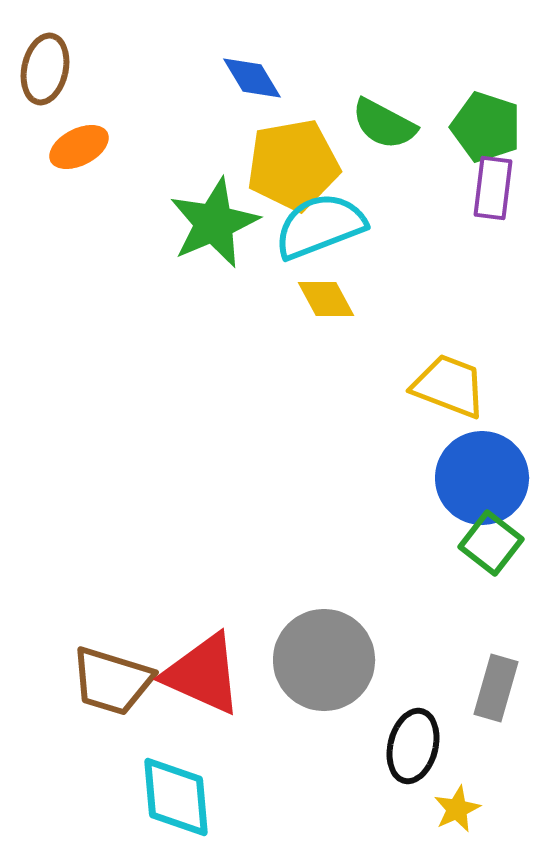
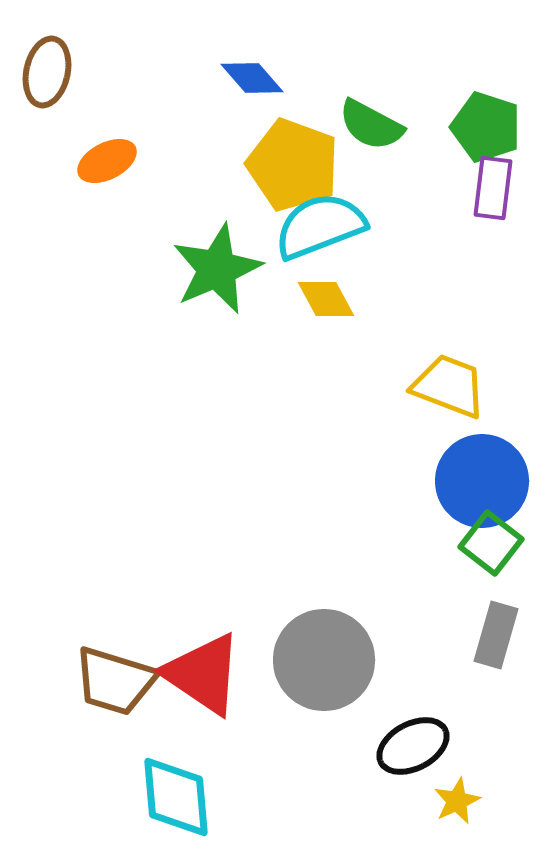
brown ellipse: moved 2 px right, 3 px down
blue diamond: rotated 10 degrees counterclockwise
green semicircle: moved 13 px left, 1 px down
orange ellipse: moved 28 px right, 14 px down
yellow pentagon: rotated 30 degrees clockwise
green star: moved 3 px right, 46 px down
blue circle: moved 3 px down
red triangle: rotated 10 degrees clockwise
brown trapezoid: moved 3 px right
gray rectangle: moved 53 px up
black ellipse: rotated 48 degrees clockwise
yellow star: moved 8 px up
